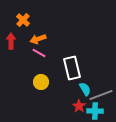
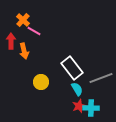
orange arrow: moved 14 px left, 12 px down; rotated 84 degrees counterclockwise
pink line: moved 5 px left, 22 px up
white rectangle: rotated 25 degrees counterclockwise
cyan semicircle: moved 8 px left
gray line: moved 17 px up
red star: rotated 16 degrees clockwise
cyan cross: moved 4 px left, 3 px up
